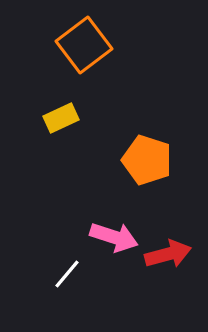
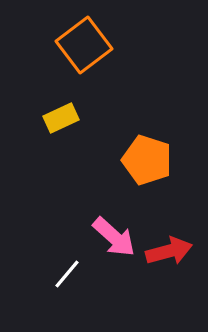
pink arrow: rotated 24 degrees clockwise
red arrow: moved 1 px right, 3 px up
